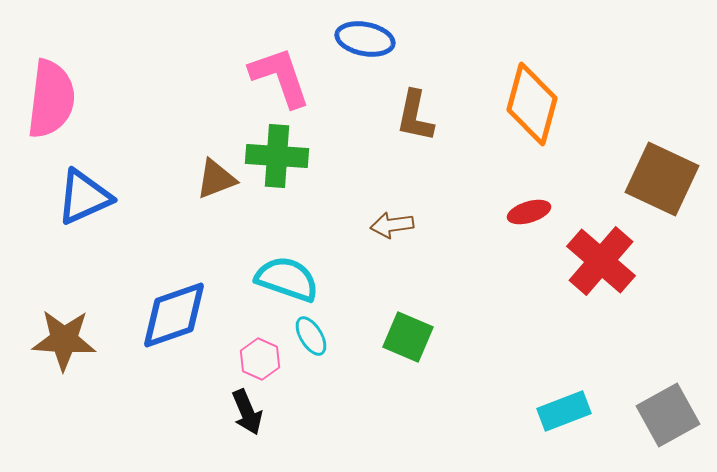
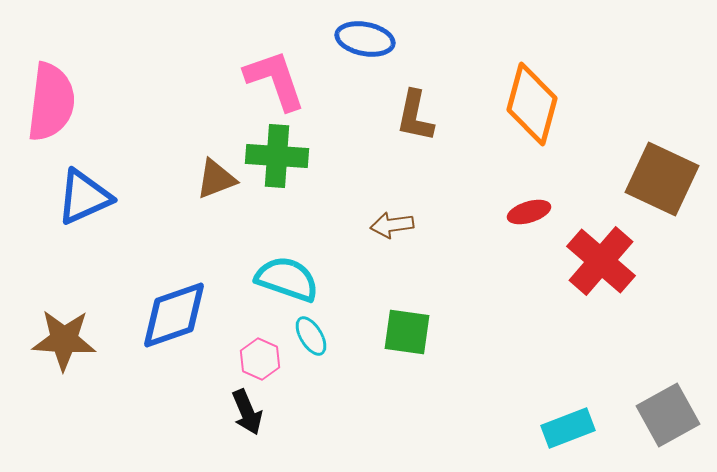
pink L-shape: moved 5 px left, 3 px down
pink semicircle: moved 3 px down
green square: moved 1 px left, 5 px up; rotated 15 degrees counterclockwise
cyan rectangle: moved 4 px right, 17 px down
